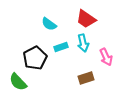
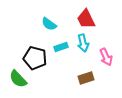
red trapezoid: rotated 30 degrees clockwise
black pentagon: rotated 30 degrees counterclockwise
green semicircle: moved 3 px up
